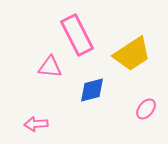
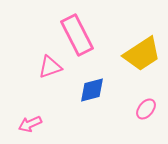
yellow trapezoid: moved 10 px right
pink triangle: rotated 25 degrees counterclockwise
pink arrow: moved 6 px left; rotated 20 degrees counterclockwise
